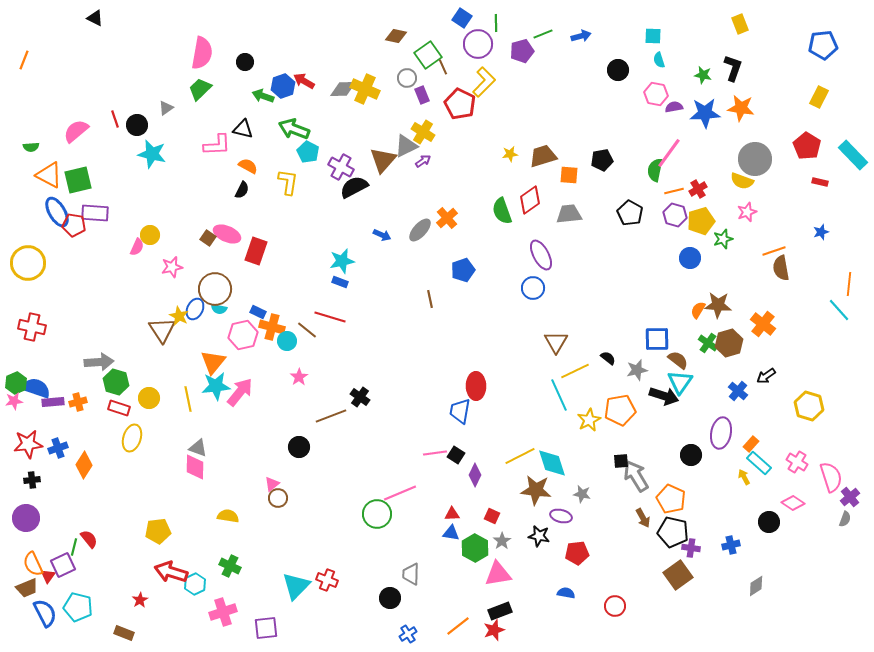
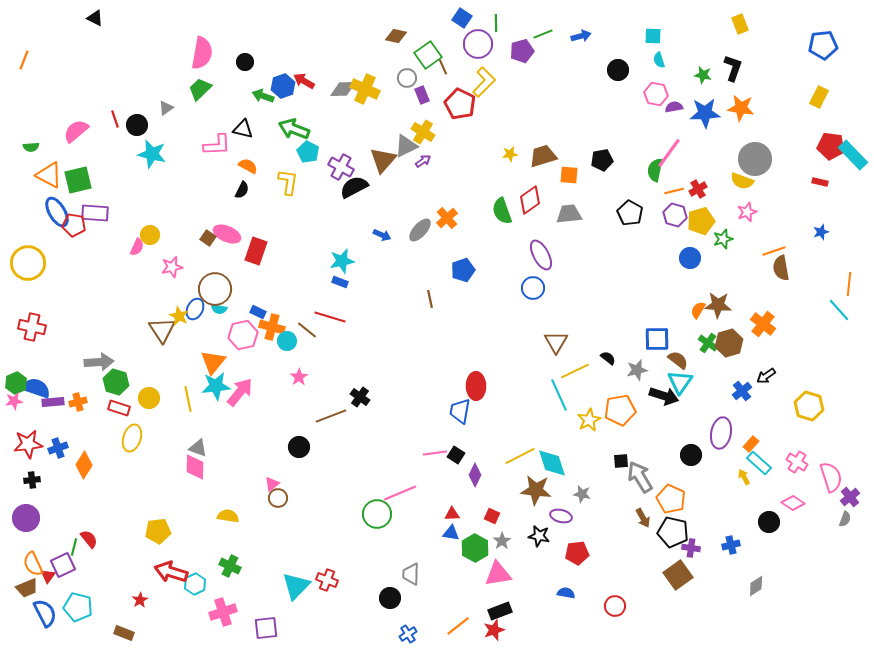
red pentagon at (807, 146): moved 24 px right; rotated 24 degrees counterclockwise
blue cross at (738, 391): moved 4 px right; rotated 12 degrees clockwise
gray arrow at (636, 476): moved 4 px right, 1 px down
